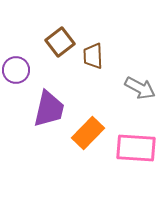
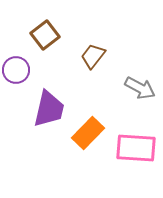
brown square: moved 15 px left, 7 px up
brown trapezoid: rotated 40 degrees clockwise
